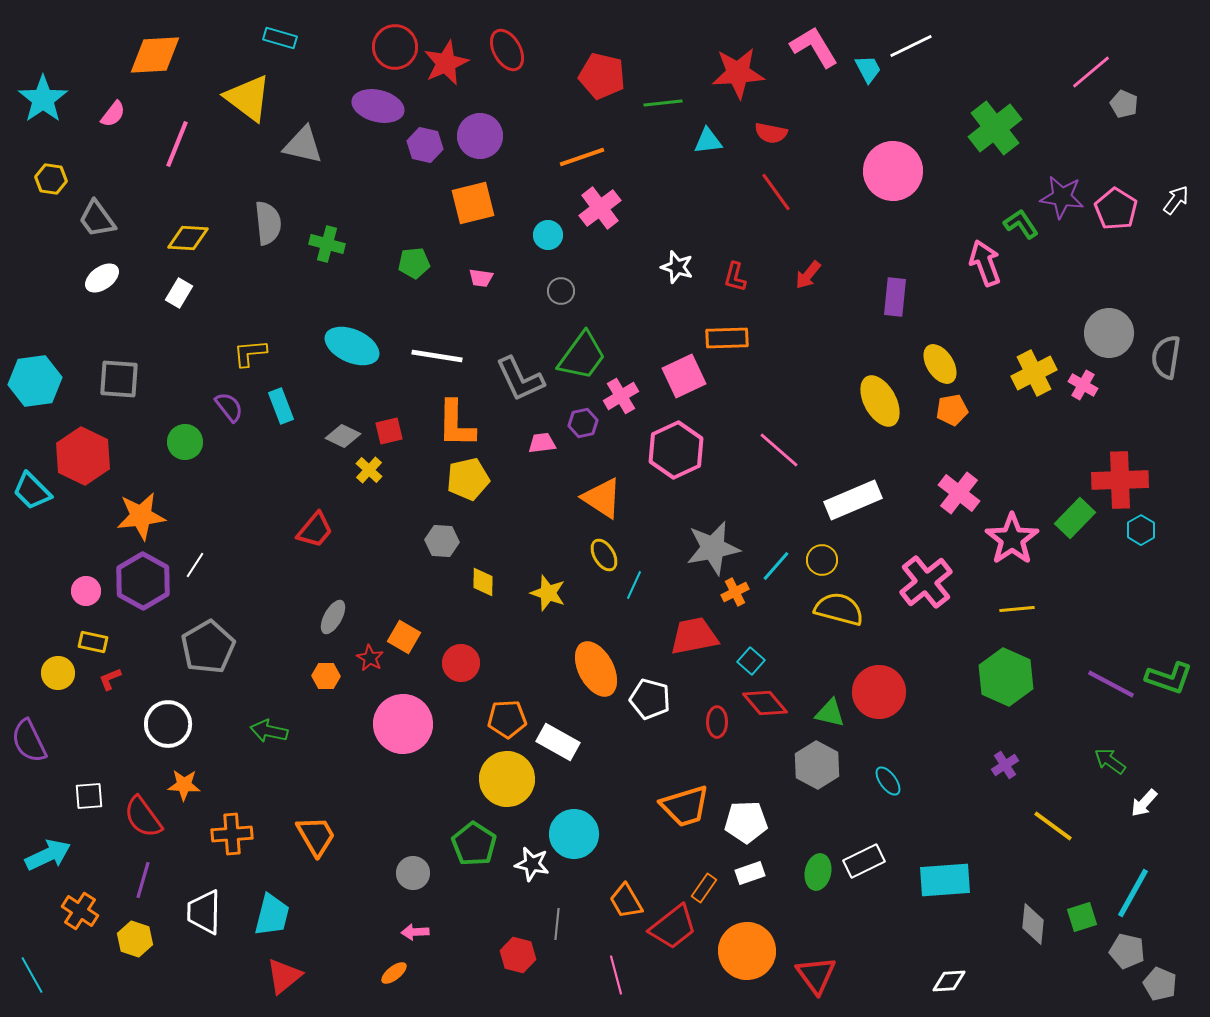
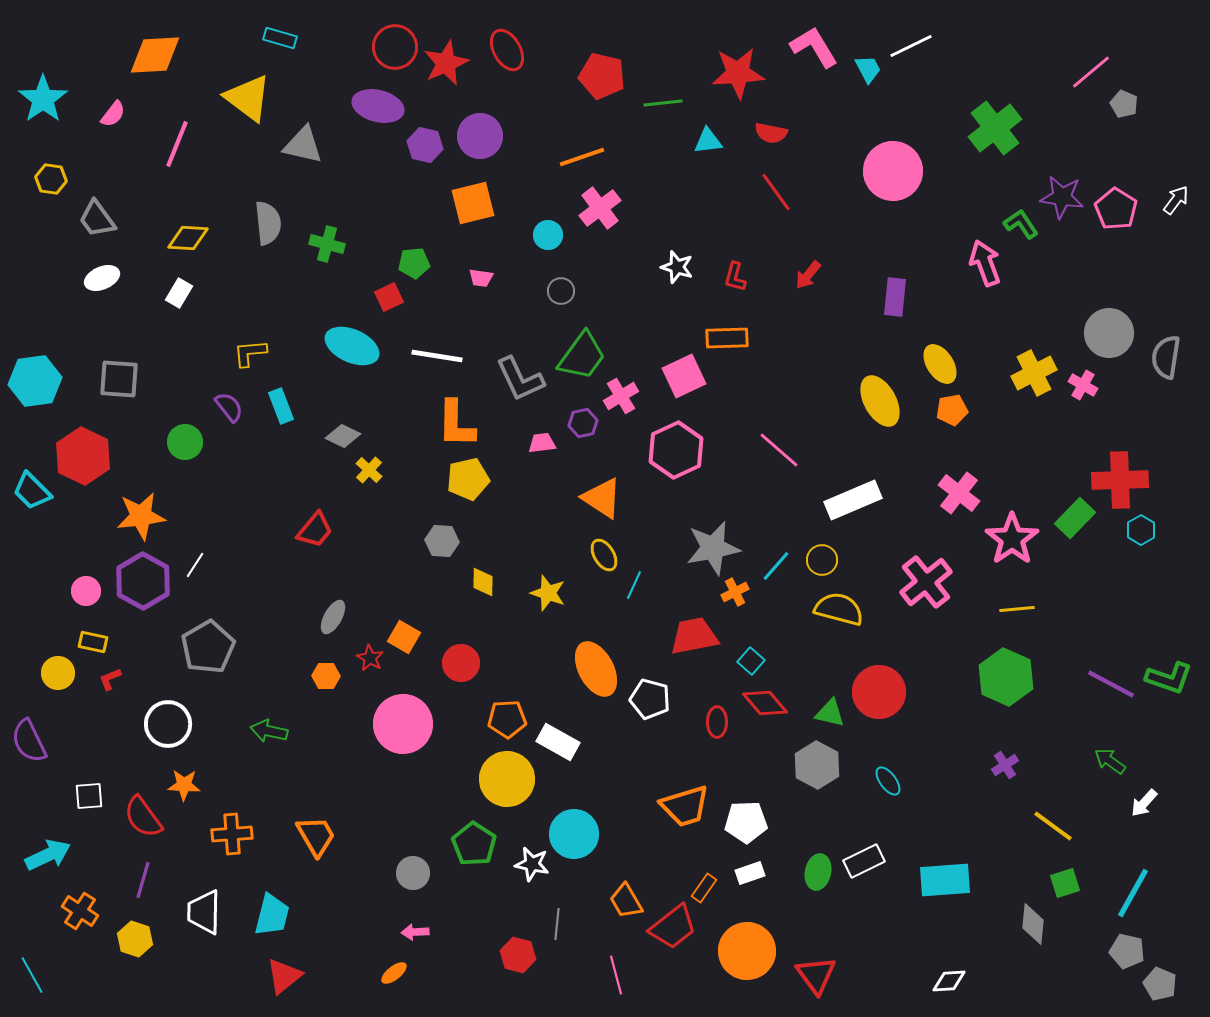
white ellipse at (102, 278): rotated 12 degrees clockwise
red square at (389, 431): moved 134 px up; rotated 12 degrees counterclockwise
green square at (1082, 917): moved 17 px left, 34 px up
